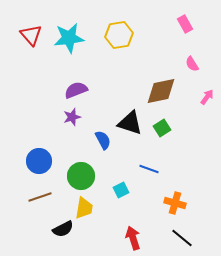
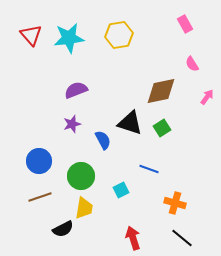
purple star: moved 7 px down
